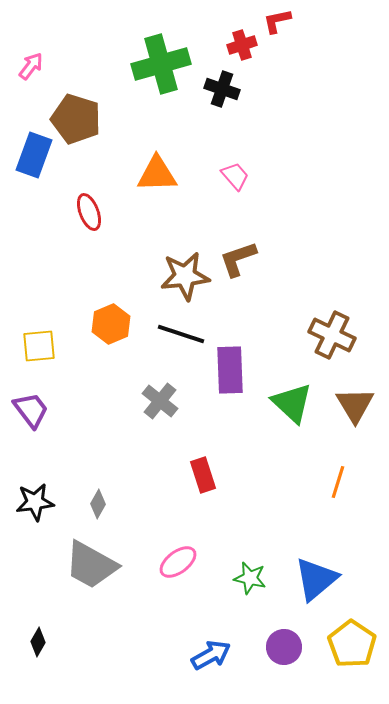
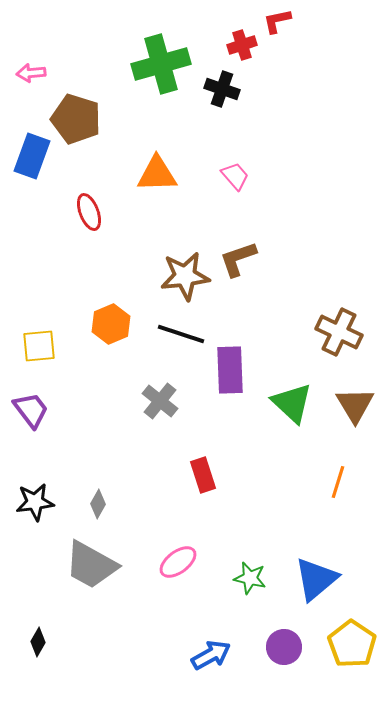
pink arrow: moved 7 px down; rotated 132 degrees counterclockwise
blue rectangle: moved 2 px left, 1 px down
brown cross: moved 7 px right, 3 px up
